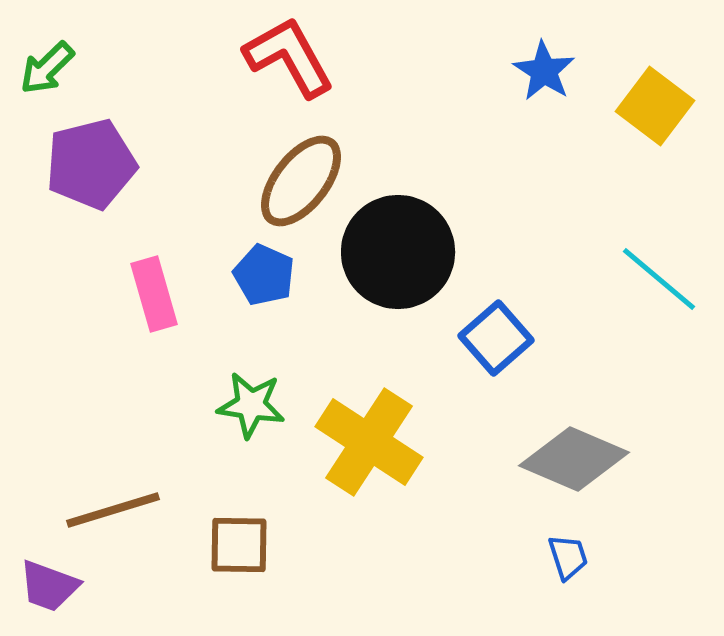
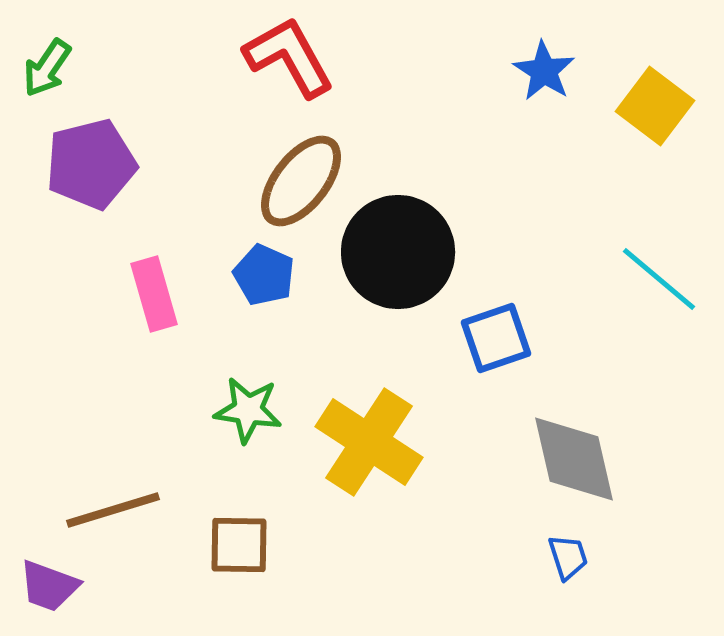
green arrow: rotated 12 degrees counterclockwise
blue square: rotated 22 degrees clockwise
green star: moved 3 px left, 5 px down
gray diamond: rotated 54 degrees clockwise
